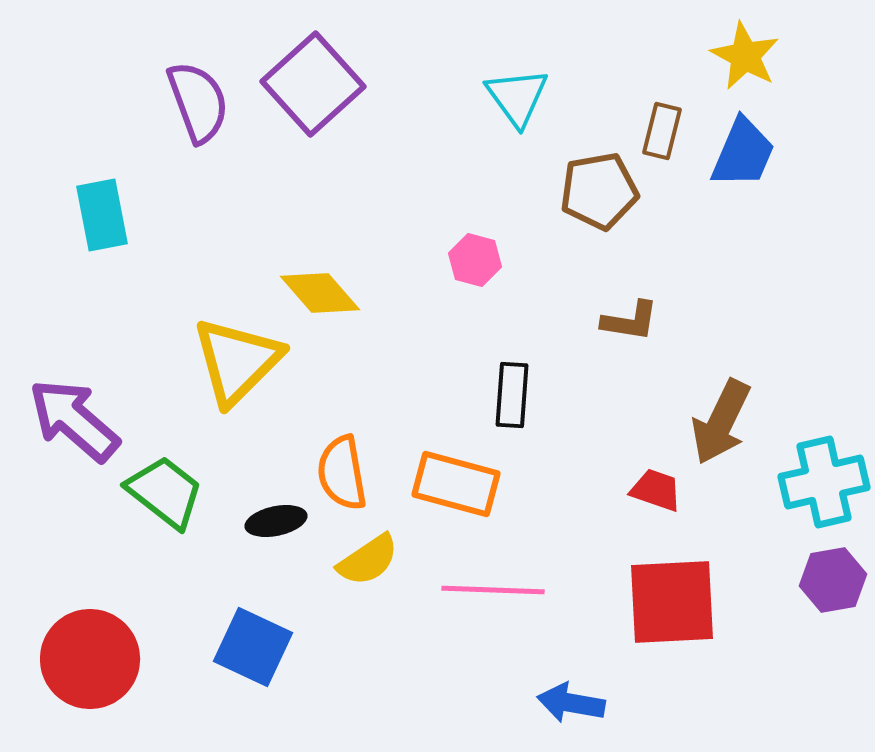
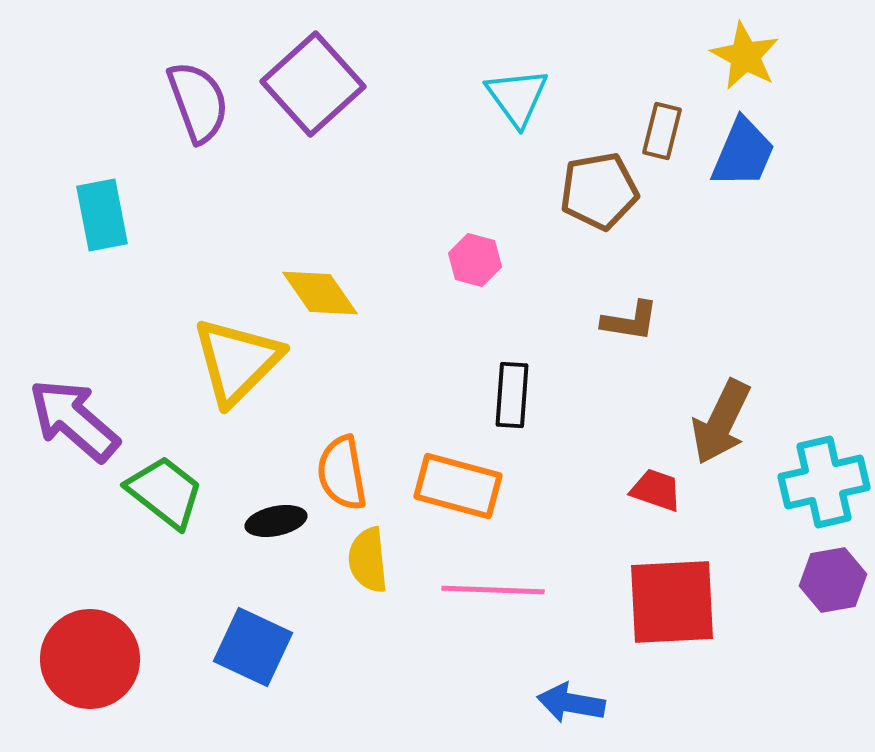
yellow diamond: rotated 6 degrees clockwise
orange rectangle: moved 2 px right, 2 px down
yellow semicircle: rotated 118 degrees clockwise
